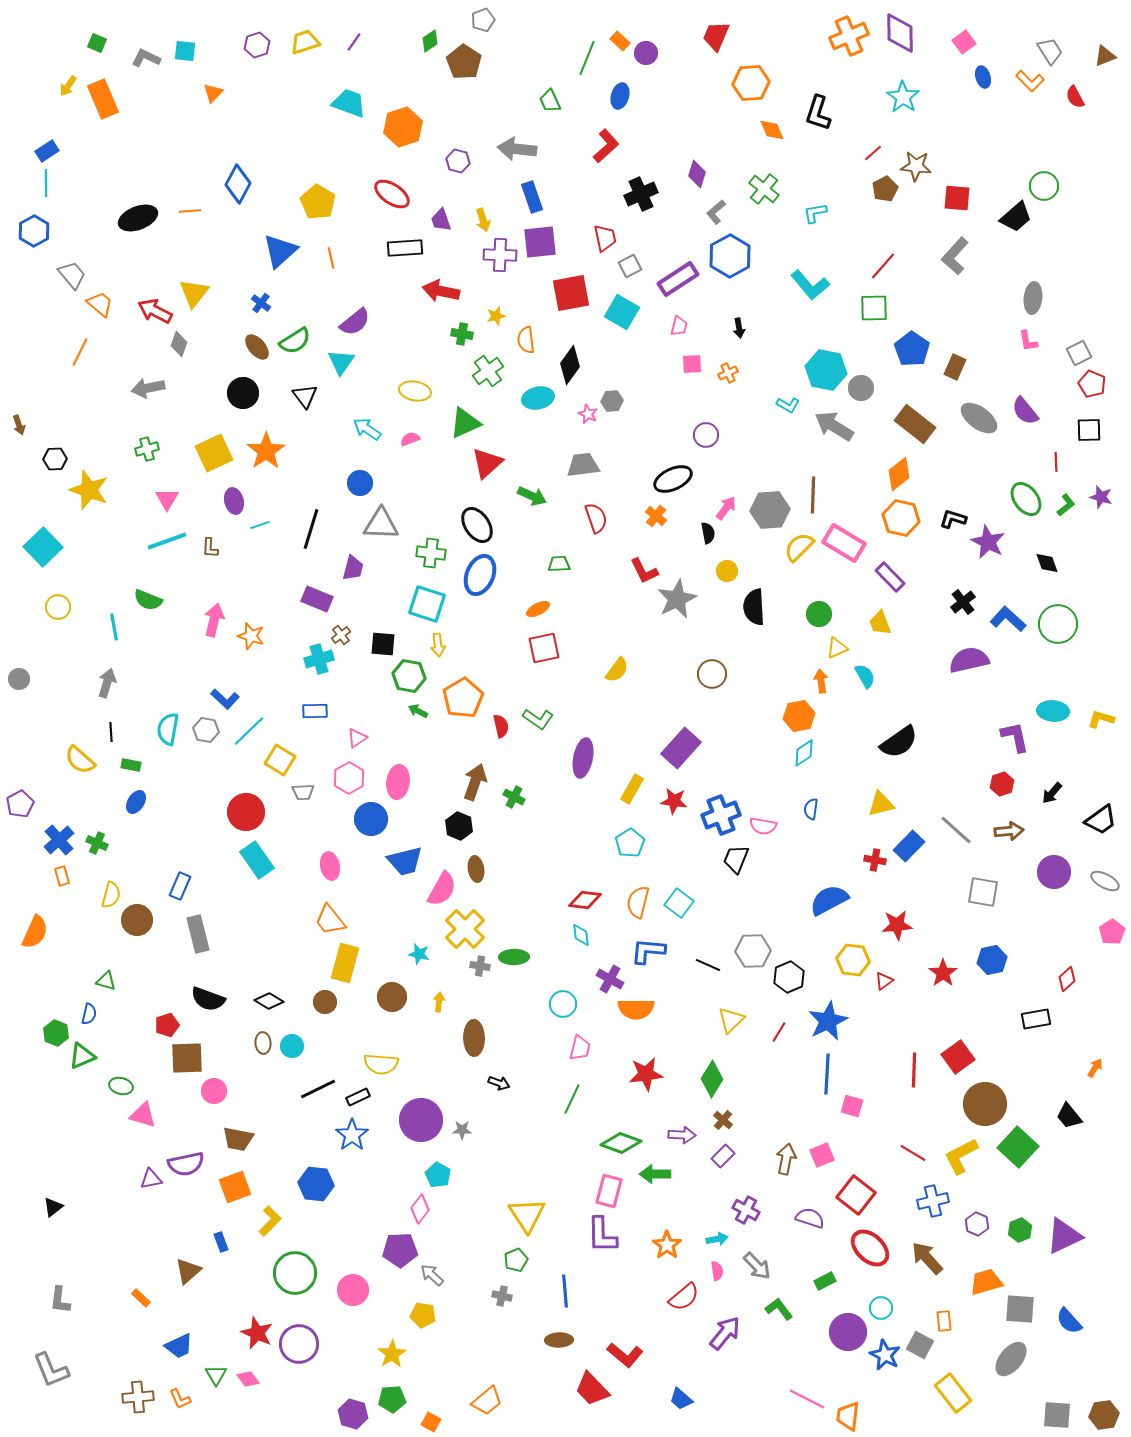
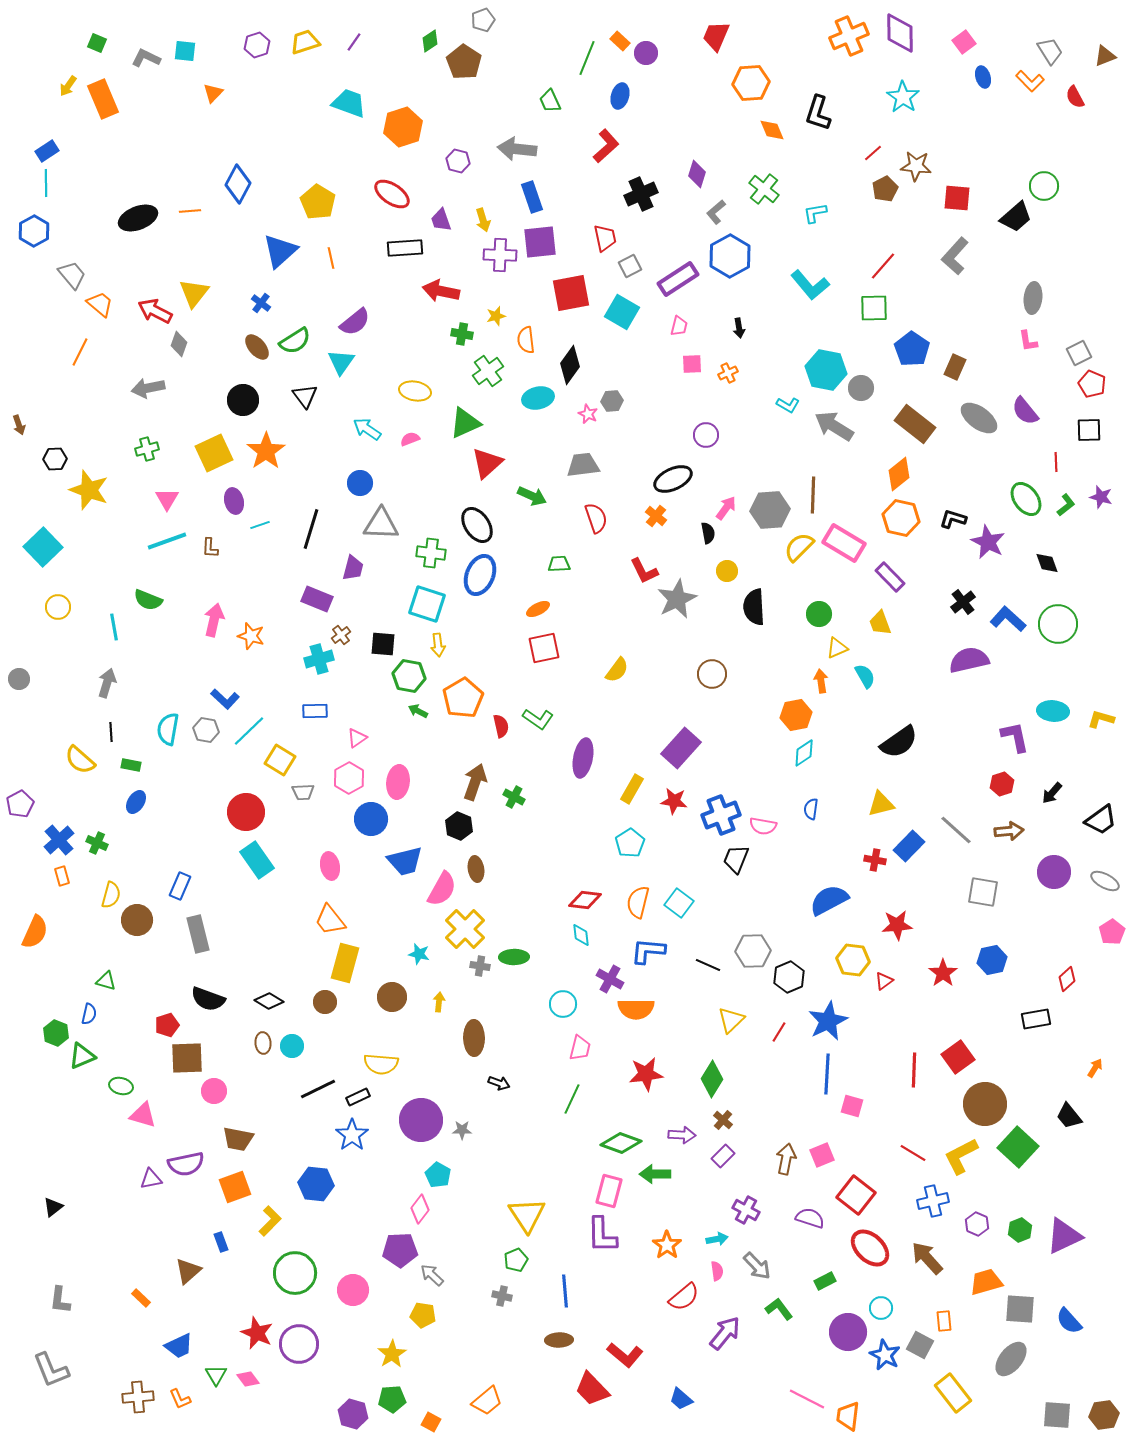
black circle at (243, 393): moved 7 px down
orange hexagon at (799, 716): moved 3 px left, 1 px up
